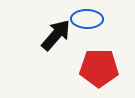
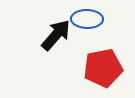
red pentagon: moved 4 px right; rotated 12 degrees counterclockwise
